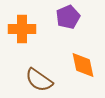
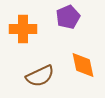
orange cross: moved 1 px right
brown semicircle: moved 1 px right, 4 px up; rotated 60 degrees counterclockwise
